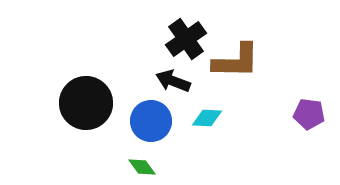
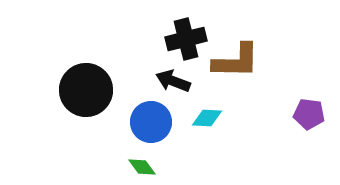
black cross: rotated 21 degrees clockwise
black circle: moved 13 px up
blue circle: moved 1 px down
